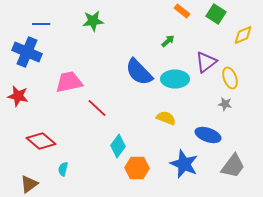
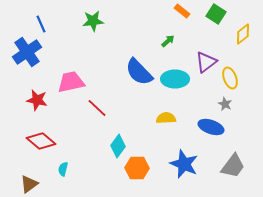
blue line: rotated 66 degrees clockwise
yellow diamond: moved 1 px up; rotated 15 degrees counterclockwise
blue cross: rotated 32 degrees clockwise
pink trapezoid: moved 2 px right
red star: moved 19 px right, 4 px down
gray star: rotated 16 degrees clockwise
yellow semicircle: rotated 24 degrees counterclockwise
blue ellipse: moved 3 px right, 8 px up
